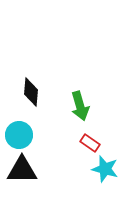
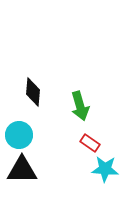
black diamond: moved 2 px right
cyan star: rotated 12 degrees counterclockwise
